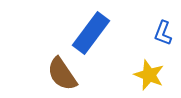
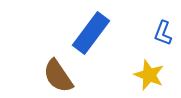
brown semicircle: moved 4 px left, 2 px down
